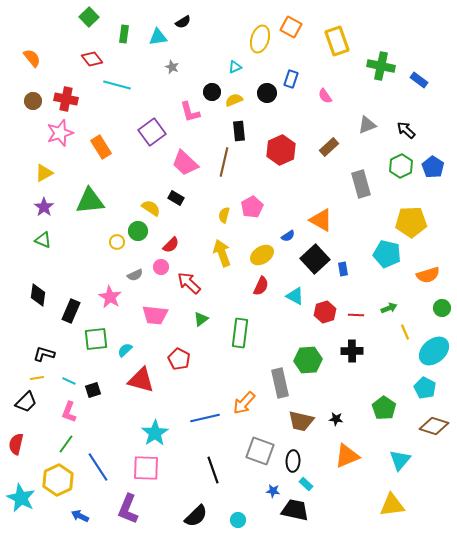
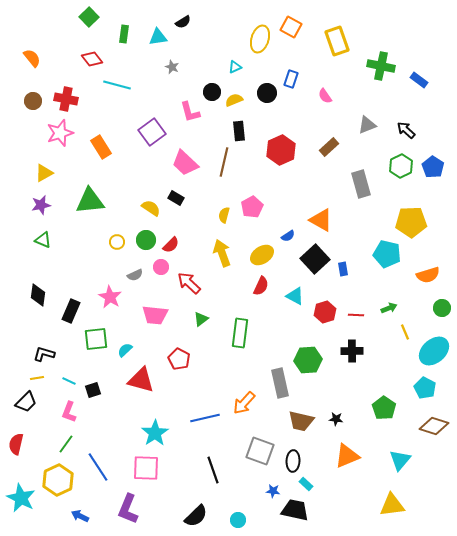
purple star at (44, 207): moved 3 px left, 2 px up; rotated 24 degrees clockwise
green circle at (138, 231): moved 8 px right, 9 px down
